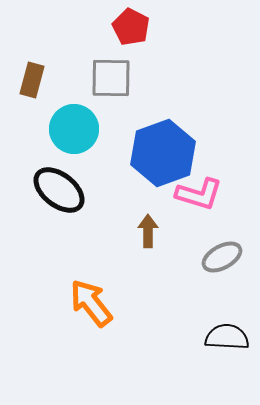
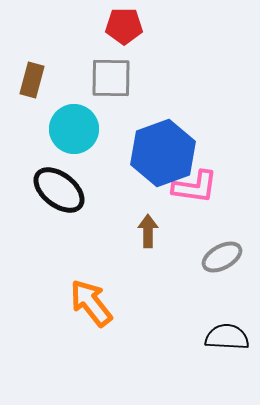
red pentagon: moved 7 px left, 1 px up; rotated 27 degrees counterclockwise
pink L-shape: moved 4 px left, 7 px up; rotated 9 degrees counterclockwise
